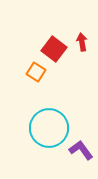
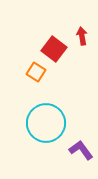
red arrow: moved 6 px up
cyan circle: moved 3 px left, 5 px up
